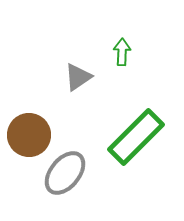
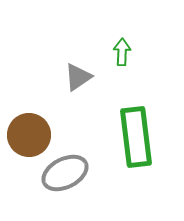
green rectangle: rotated 52 degrees counterclockwise
gray ellipse: rotated 24 degrees clockwise
